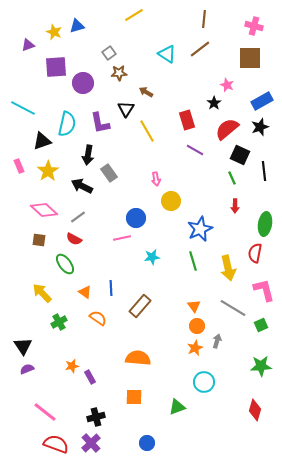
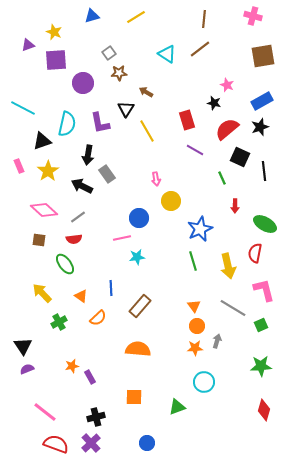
yellow line at (134, 15): moved 2 px right, 2 px down
blue triangle at (77, 26): moved 15 px right, 10 px up
pink cross at (254, 26): moved 1 px left, 10 px up
brown square at (250, 58): moved 13 px right, 2 px up; rotated 10 degrees counterclockwise
purple square at (56, 67): moved 7 px up
black star at (214, 103): rotated 24 degrees counterclockwise
black square at (240, 155): moved 2 px down
gray rectangle at (109, 173): moved 2 px left, 1 px down
green line at (232, 178): moved 10 px left
blue circle at (136, 218): moved 3 px right
green ellipse at (265, 224): rotated 70 degrees counterclockwise
red semicircle at (74, 239): rotated 35 degrees counterclockwise
cyan star at (152, 257): moved 15 px left
yellow arrow at (228, 268): moved 2 px up
orange triangle at (85, 292): moved 4 px left, 4 px down
orange semicircle at (98, 318): rotated 102 degrees clockwise
orange star at (195, 348): rotated 21 degrees clockwise
orange semicircle at (138, 358): moved 9 px up
red diamond at (255, 410): moved 9 px right
